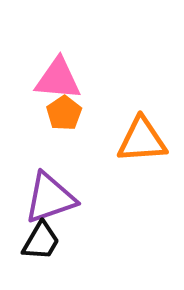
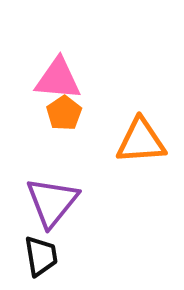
orange triangle: moved 1 px left, 1 px down
purple triangle: moved 2 px right, 4 px down; rotated 32 degrees counterclockwise
black trapezoid: moved 15 px down; rotated 39 degrees counterclockwise
